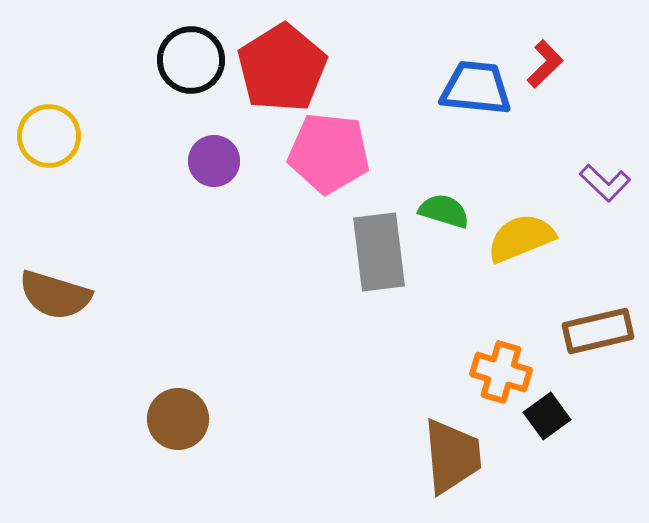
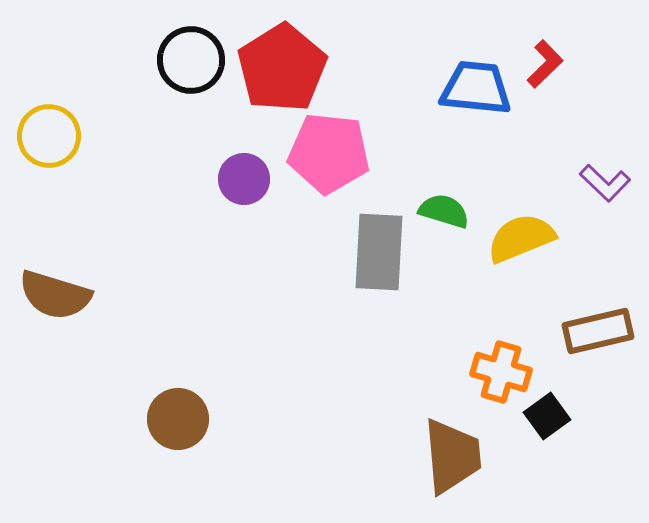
purple circle: moved 30 px right, 18 px down
gray rectangle: rotated 10 degrees clockwise
